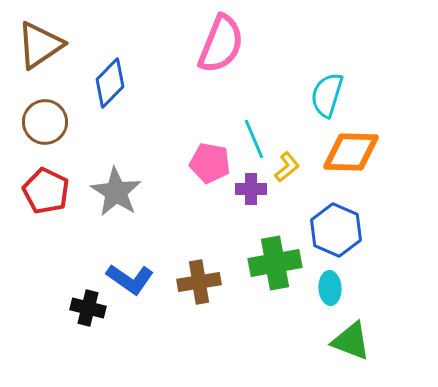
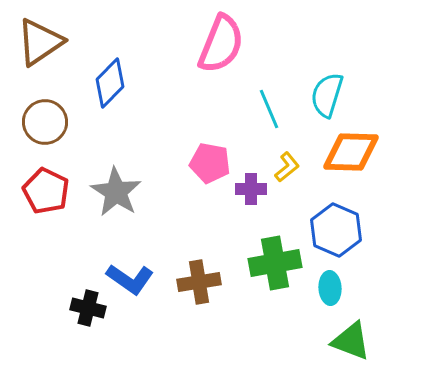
brown triangle: moved 3 px up
cyan line: moved 15 px right, 30 px up
